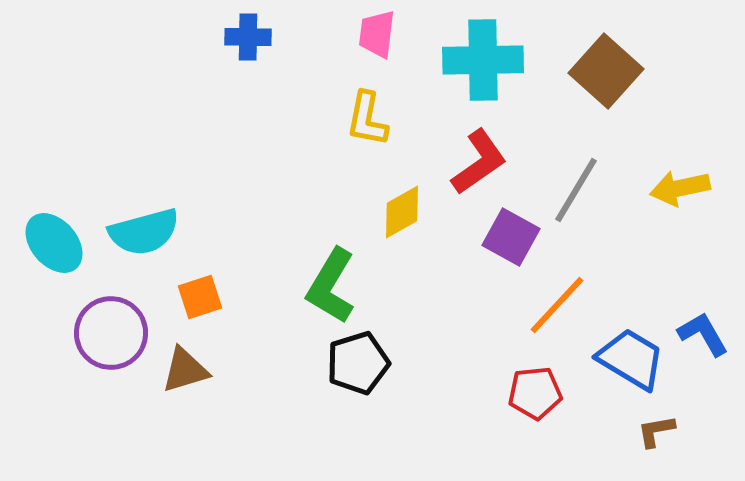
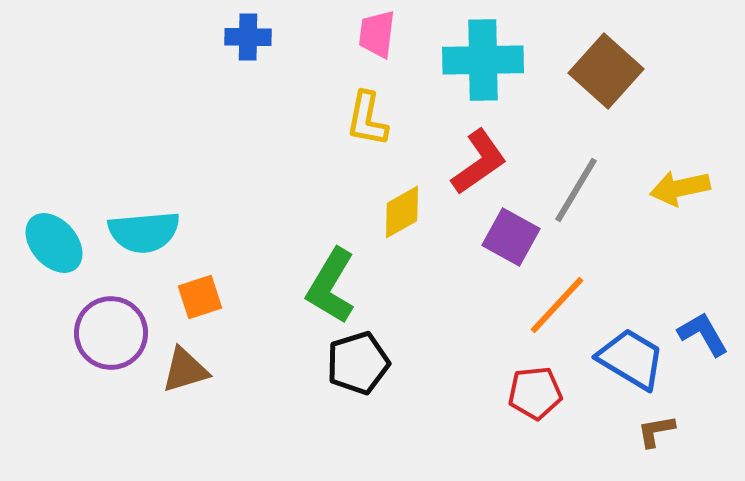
cyan semicircle: rotated 10 degrees clockwise
